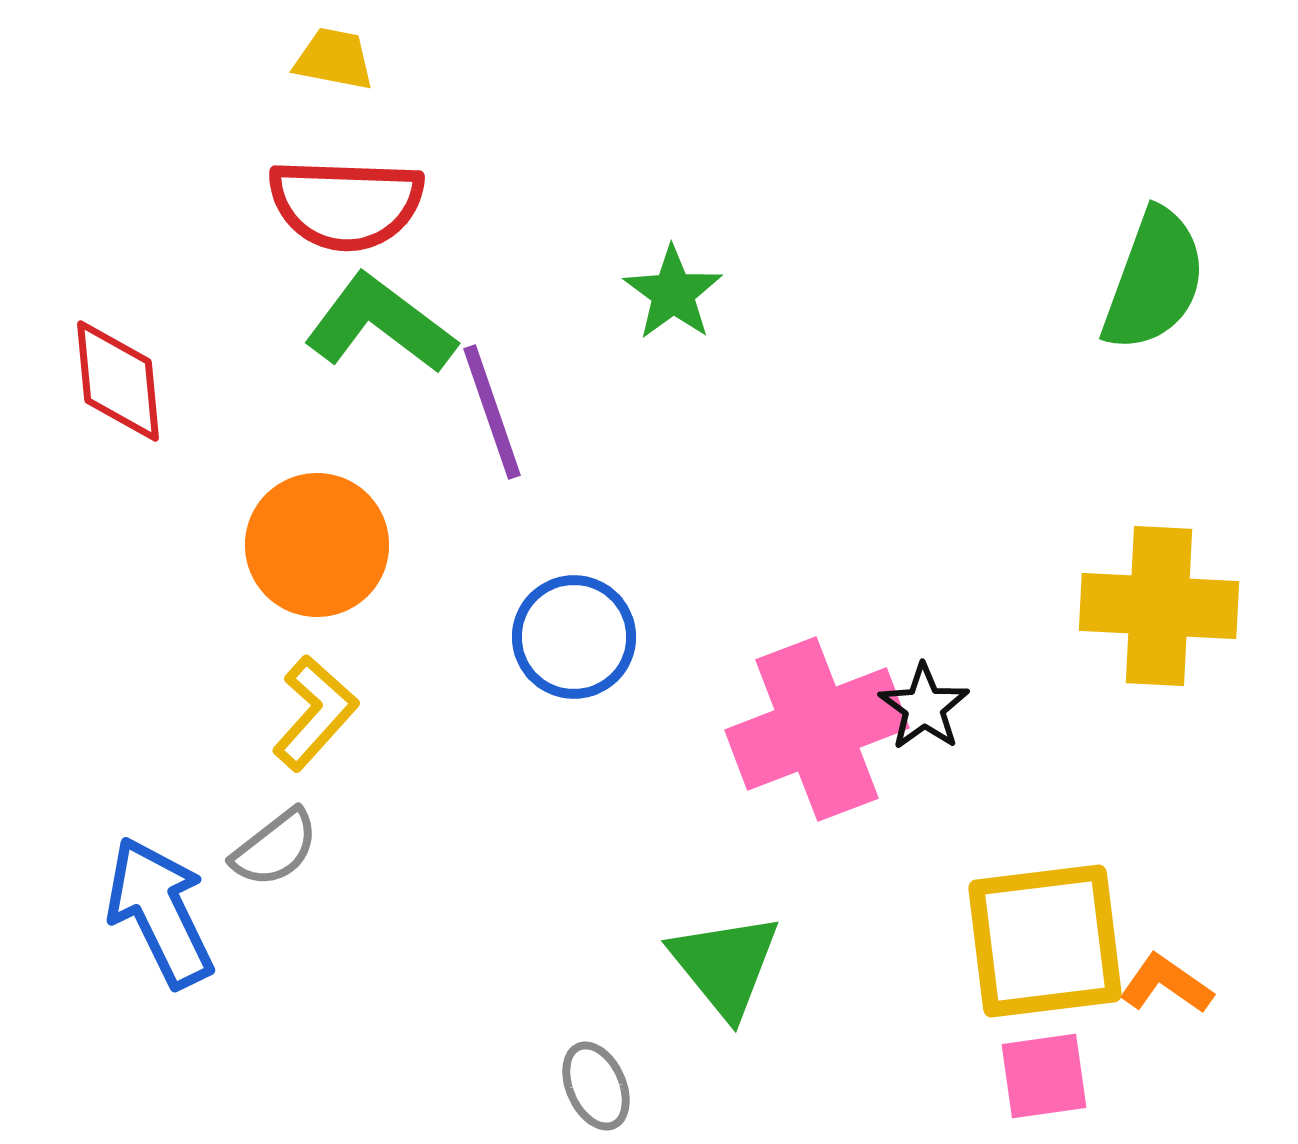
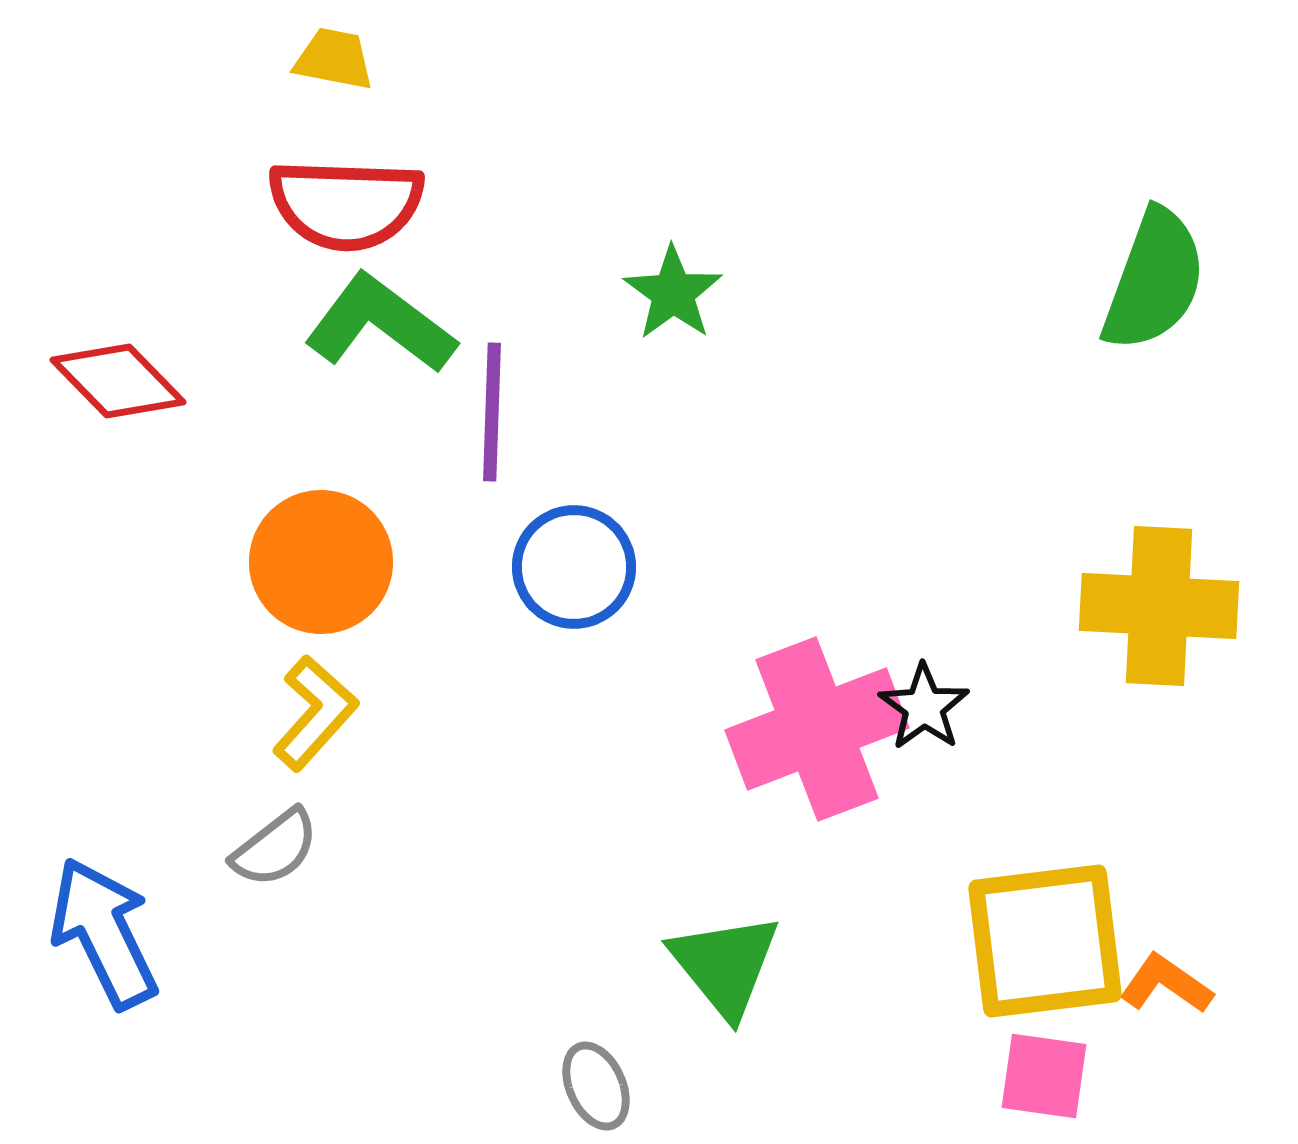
red diamond: rotated 39 degrees counterclockwise
purple line: rotated 21 degrees clockwise
orange circle: moved 4 px right, 17 px down
blue circle: moved 70 px up
blue arrow: moved 56 px left, 21 px down
pink square: rotated 16 degrees clockwise
